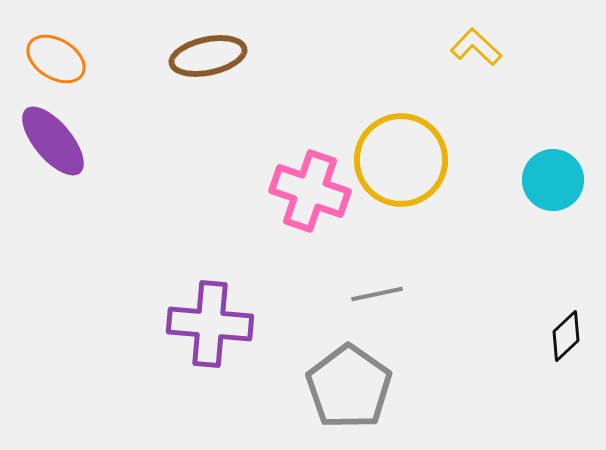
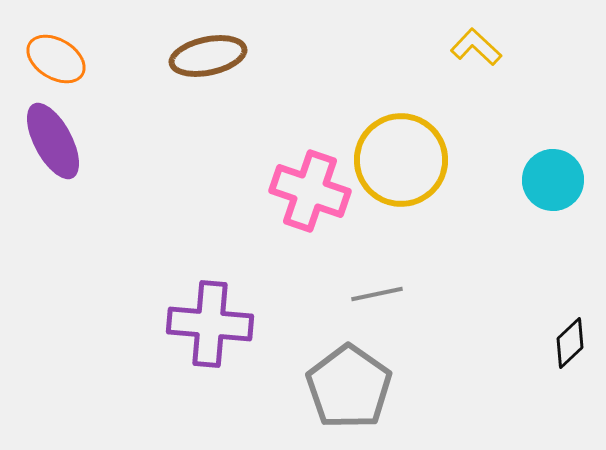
purple ellipse: rotated 12 degrees clockwise
black diamond: moved 4 px right, 7 px down
